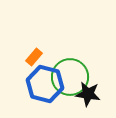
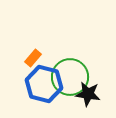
orange rectangle: moved 1 px left, 1 px down
blue hexagon: moved 1 px left
